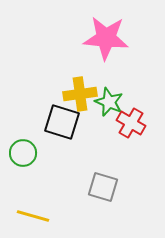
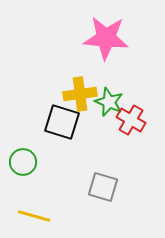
red cross: moved 3 px up
green circle: moved 9 px down
yellow line: moved 1 px right
